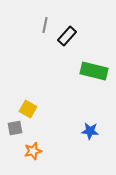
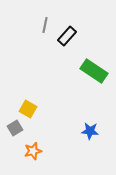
green rectangle: rotated 20 degrees clockwise
gray square: rotated 21 degrees counterclockwise
